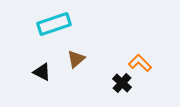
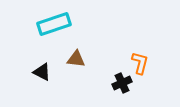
brown triangle: rotated 48 degrees clockwise
orange L-shape: rotated 60 degrees clockwise
black cross: rotated 24 degrees clockwise
